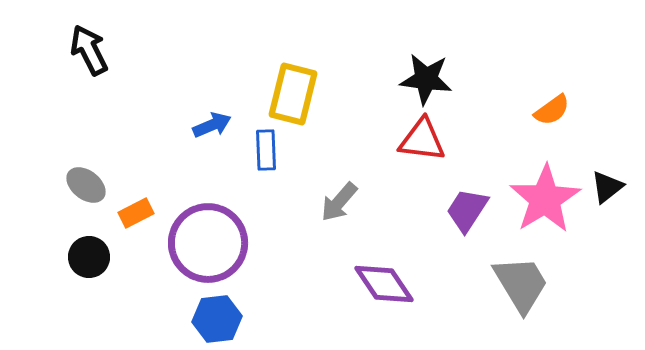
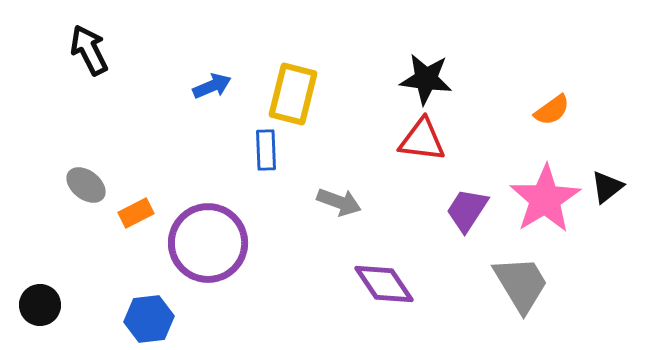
blue arrow: moved 39 px up
gray arrow: rotated 111 degrees counterclockwise
black circle: moved 49 px left, 48 px down
blue hexagon: moved 68 px left
